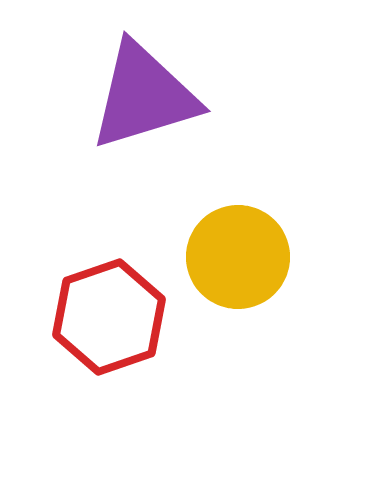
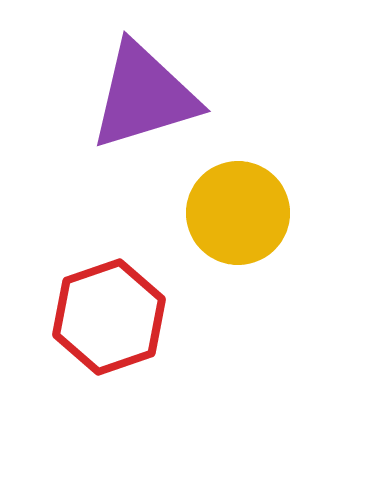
yellow circle: moved 44 px up
